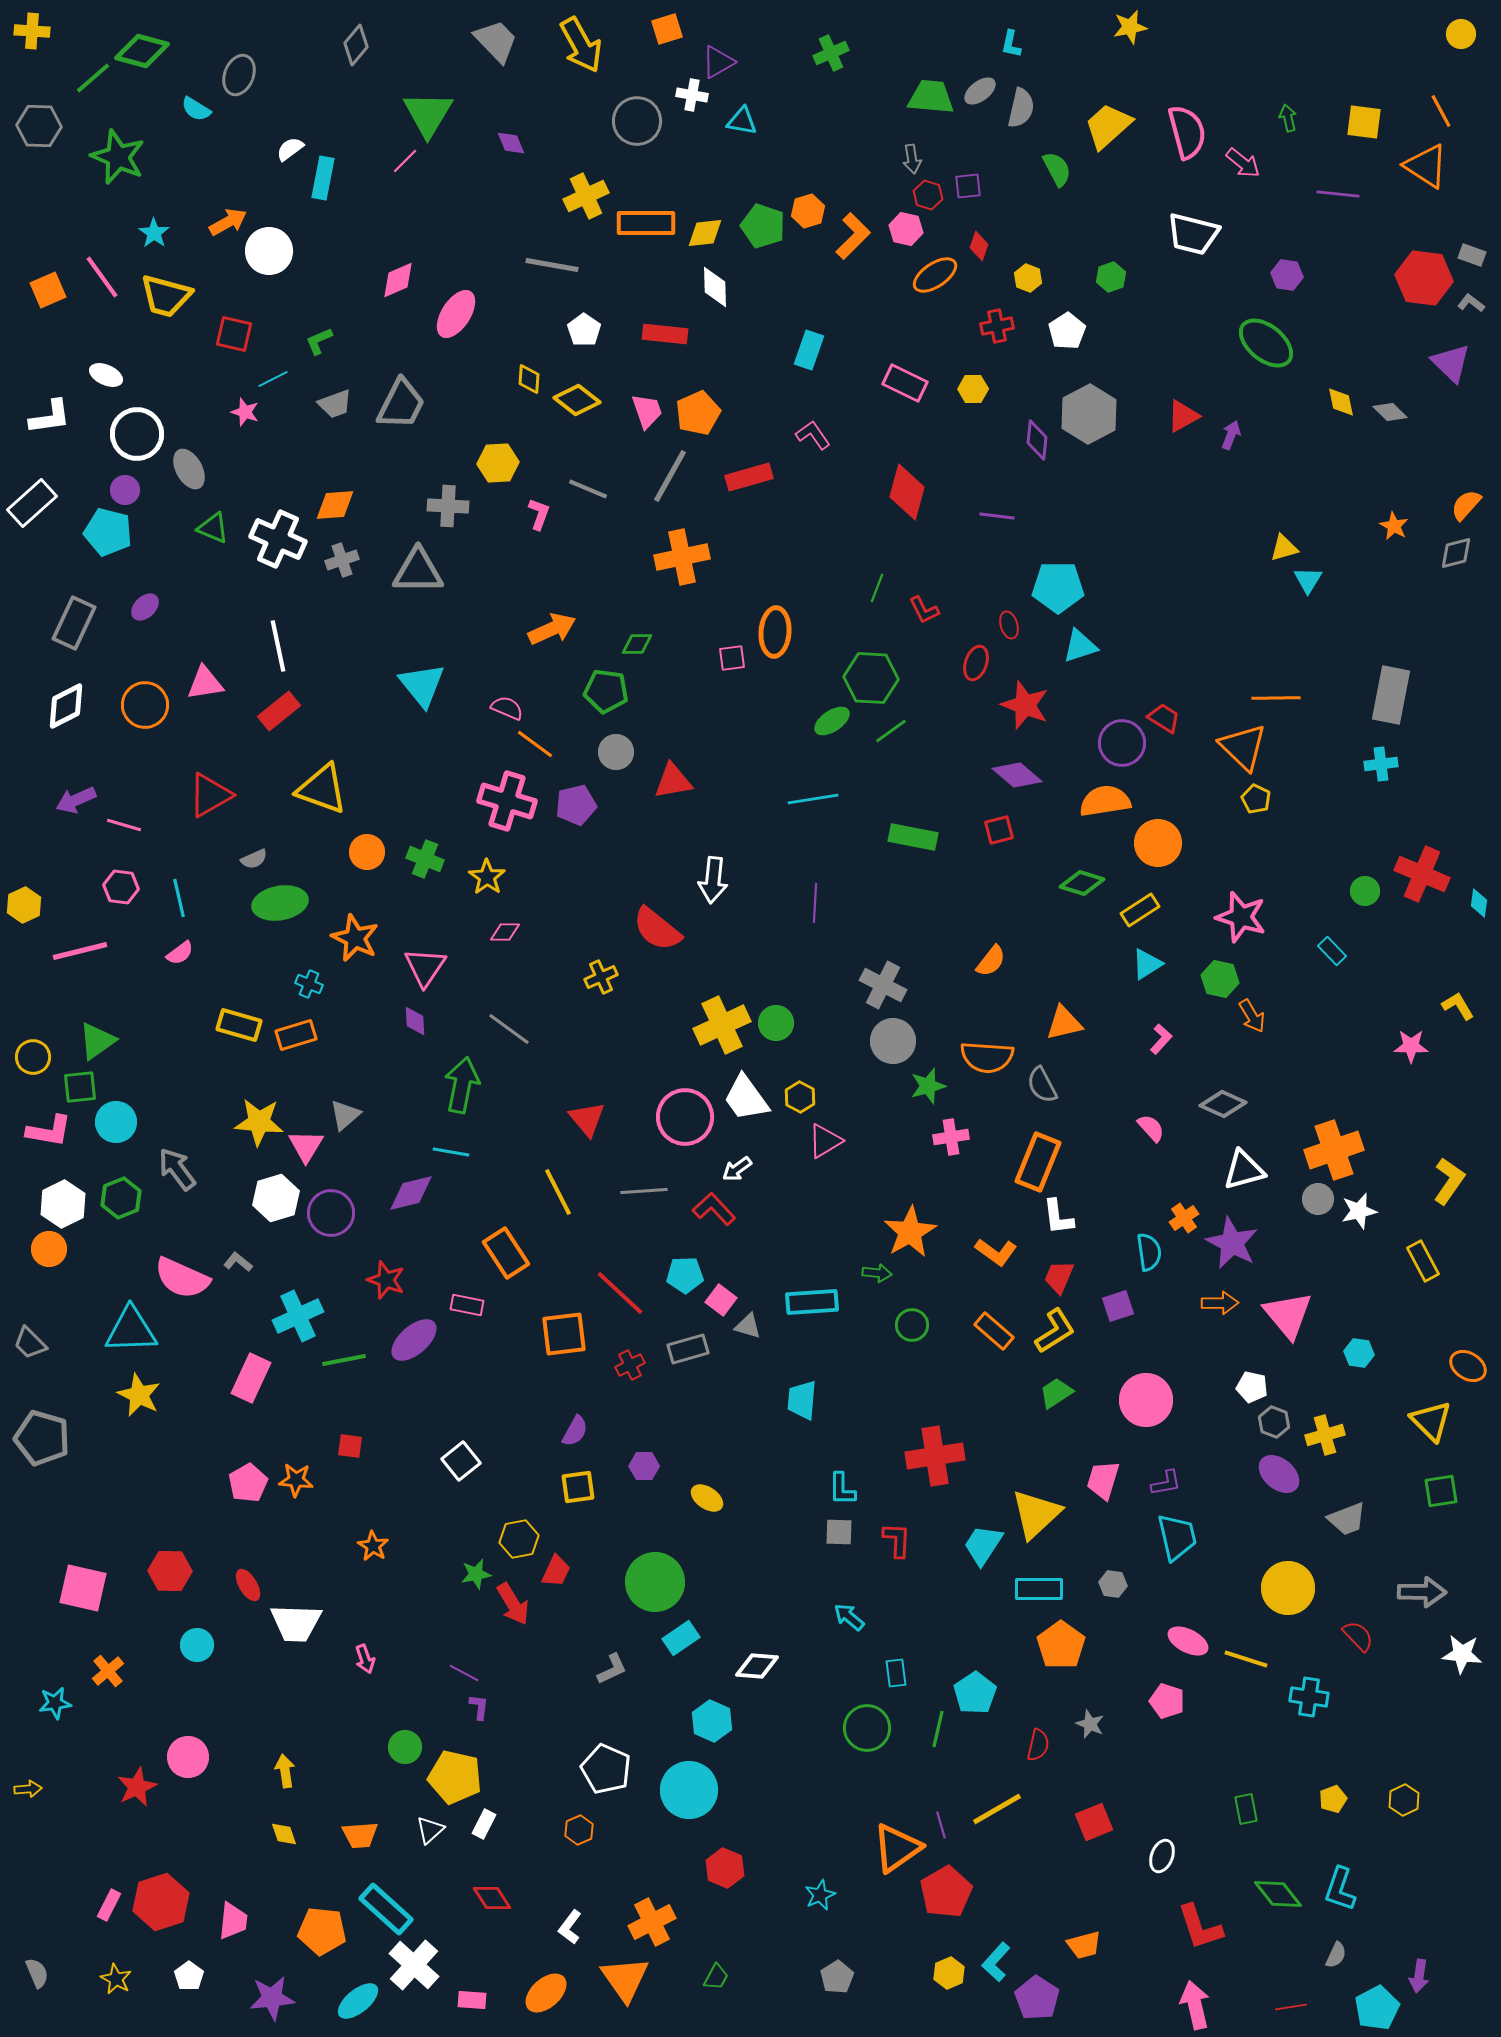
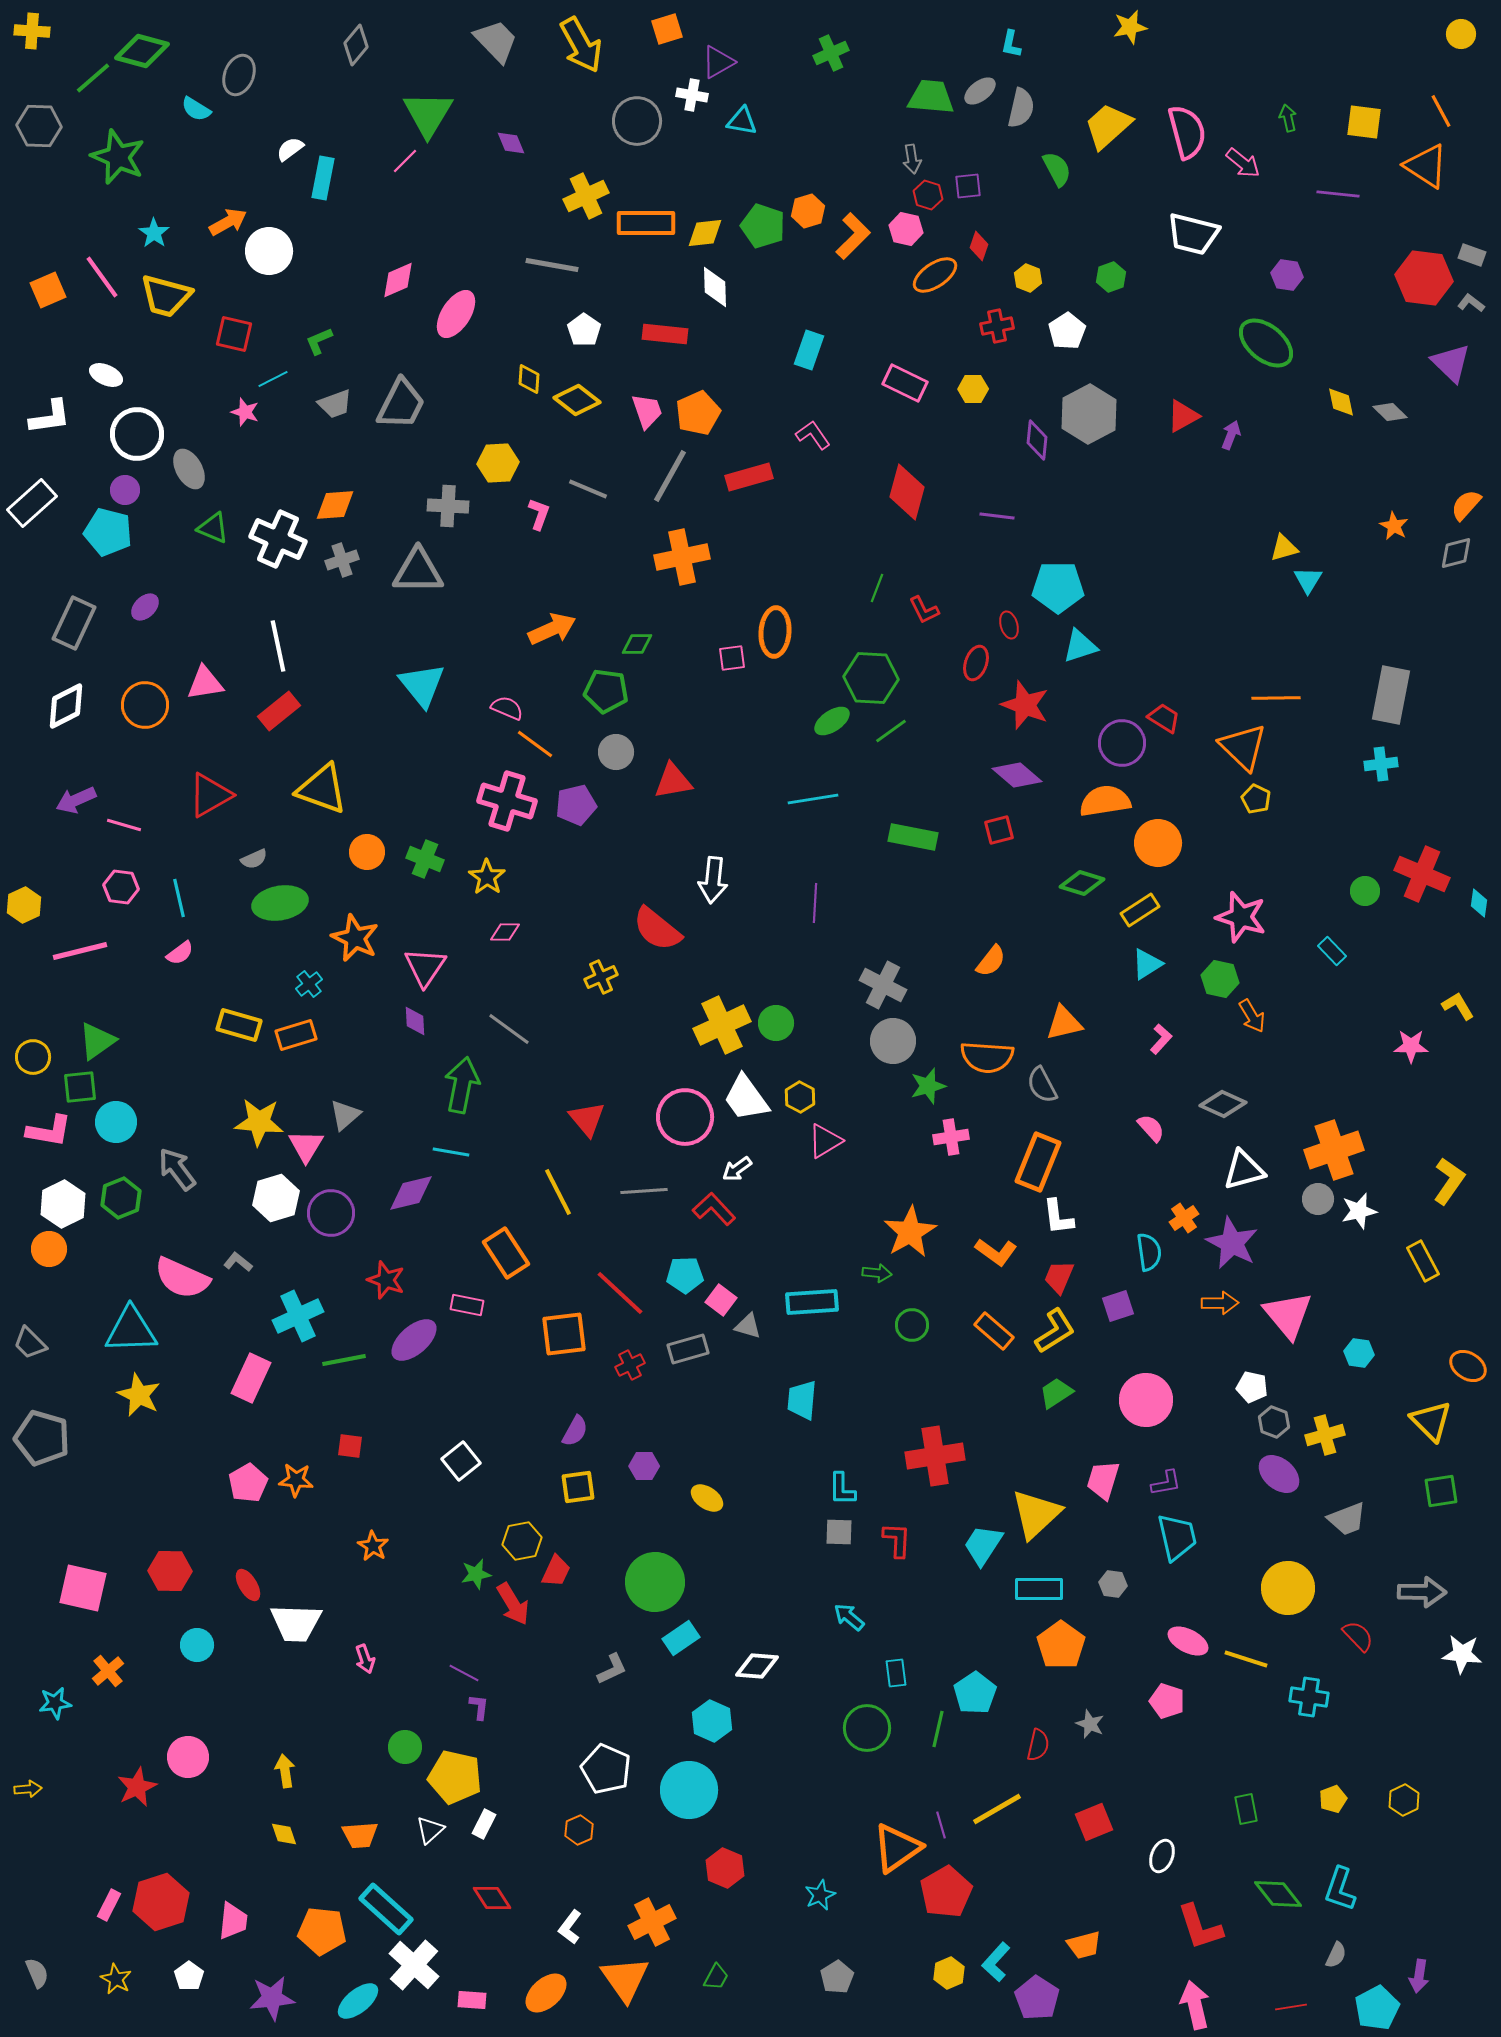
cyan cross at (309, 984): rotated 28 degrees clockwise
yellow hexagon at (519, 1539): moved 3 px right, 2 px down
